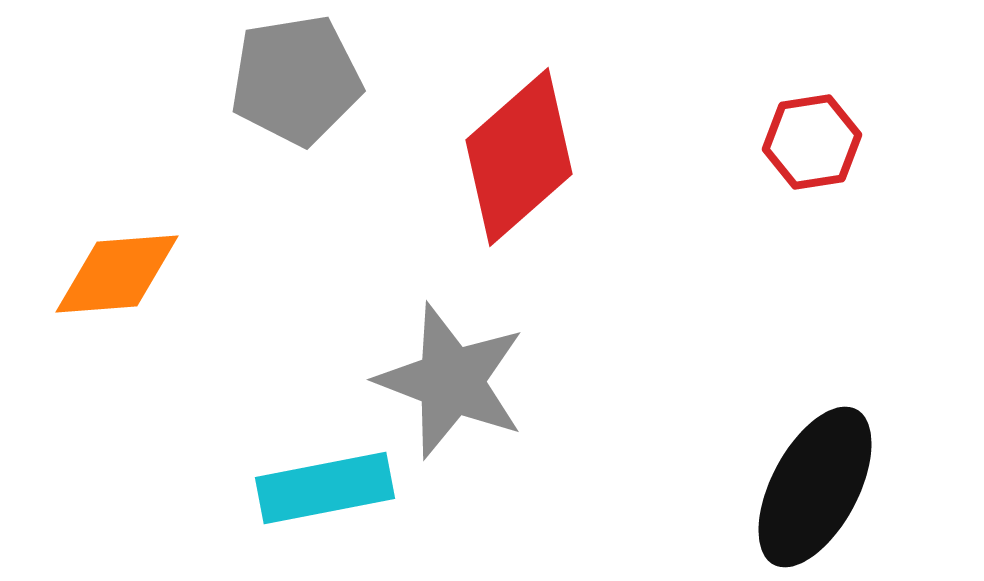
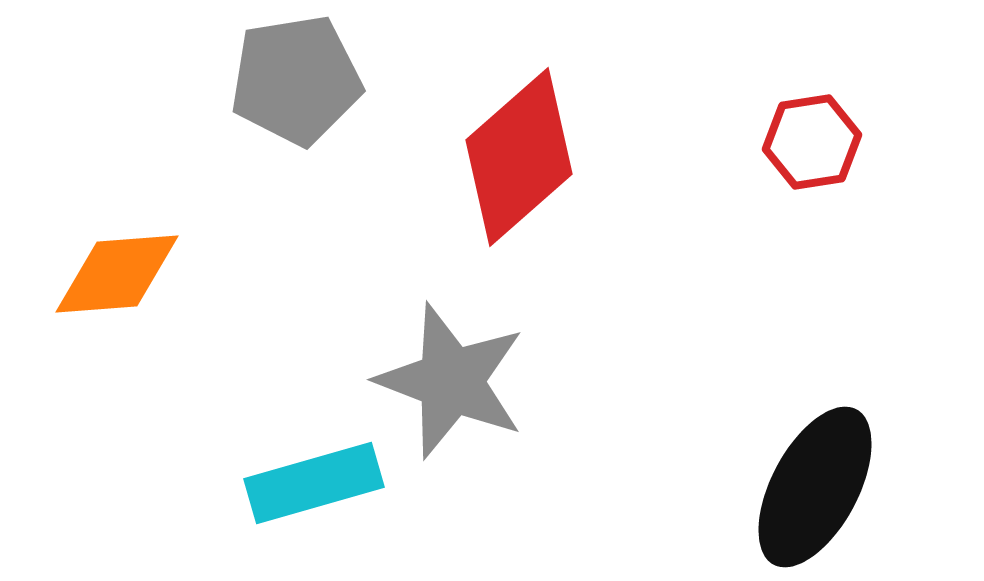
cyan rectangle: moved 11 px left, 5 px up; rotated 5 degrees counterclockwise
